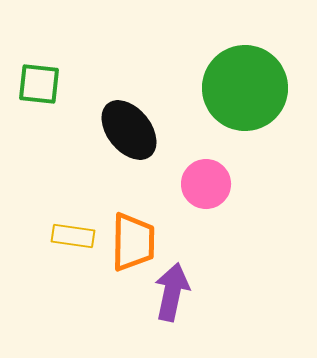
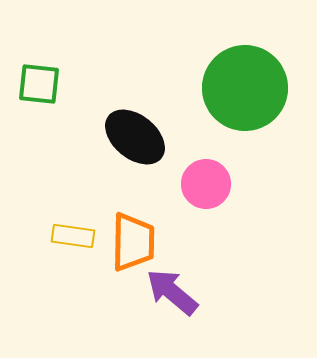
black ellipse: moved 6 px right, 7 px down; rotated 12 degrees counterclockwise
purple arrow: rotated 62 degrees counterclockwise
